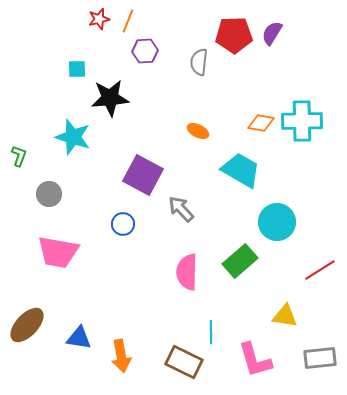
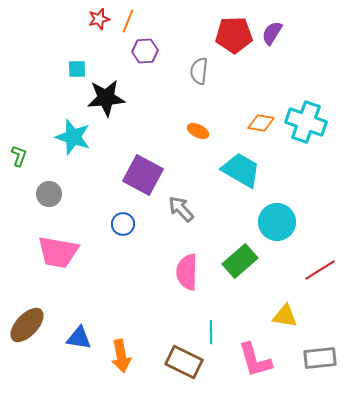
gray semicircle: moved 9 px down
black star: moved 4 px left
cyan cross: moved 4 px right, 1 px down; rotated 21 degrees clockwise
